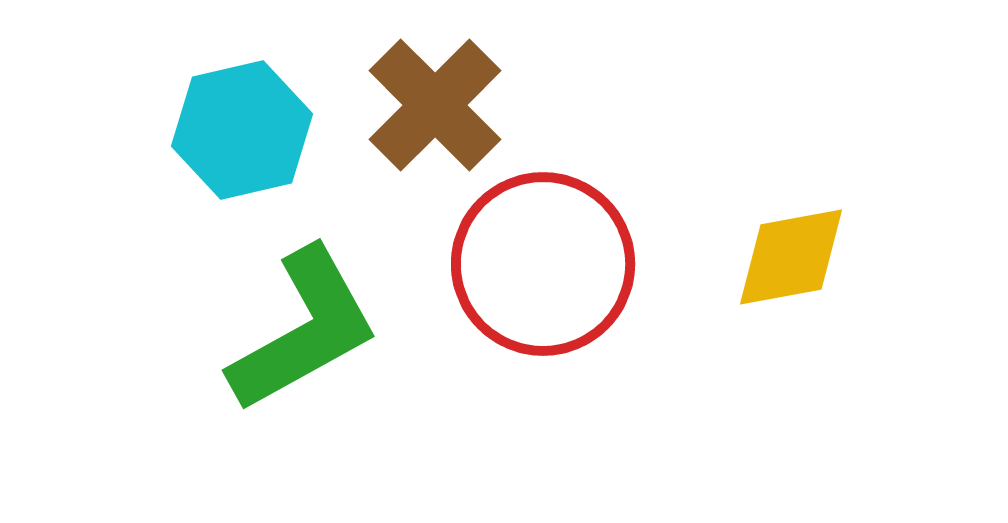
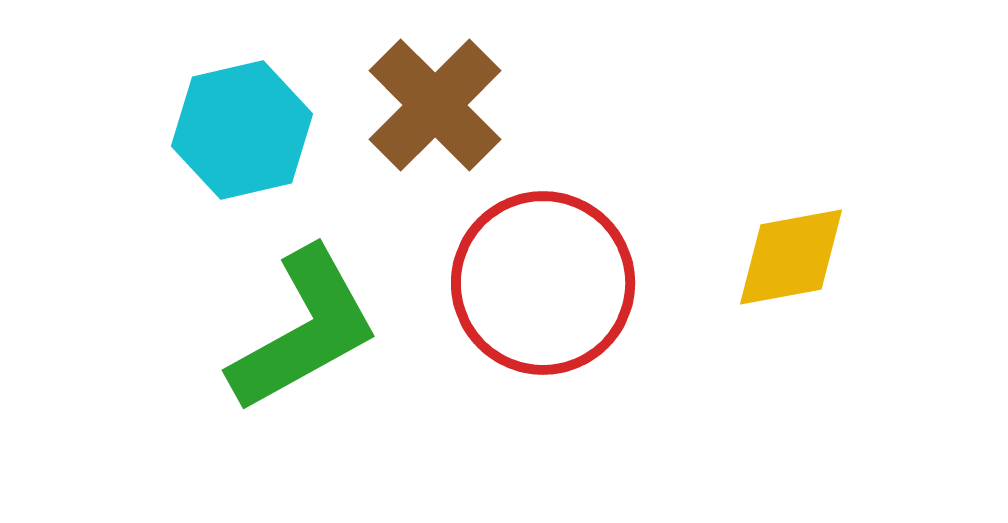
red circle: moved 19 px down
